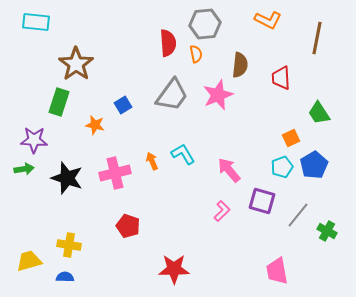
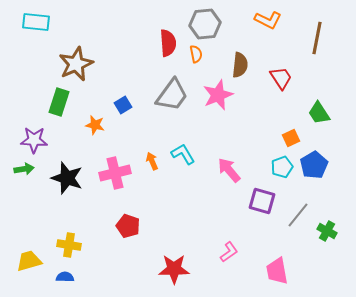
brown star: rotated 12 degrees clockwise
red trapezoid: rotated 150 degrees clockwise
pink L-shape: moved 7 px right, 41 px down; rotated 10 degrees clockwise
